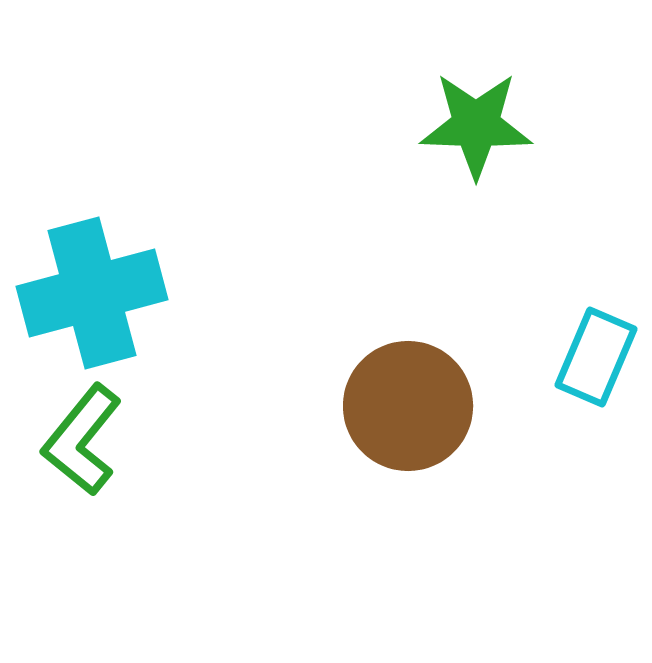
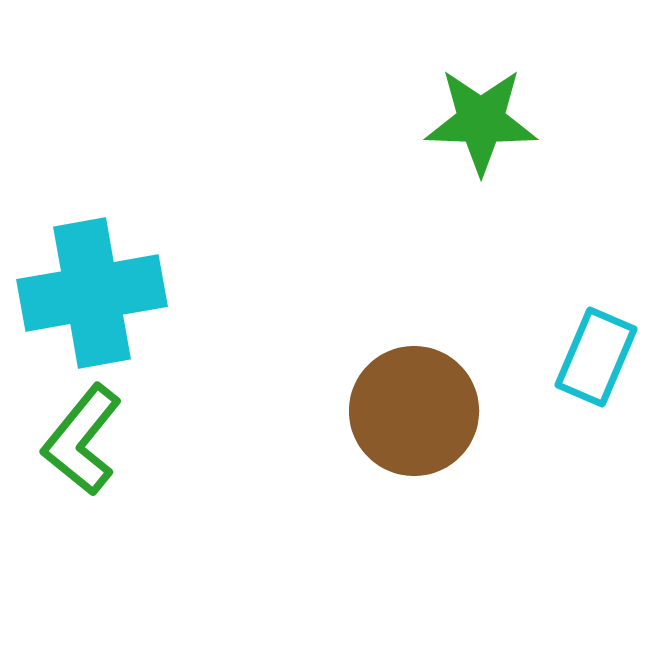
green star: moved 5 px right, 4 px up
cyan cross: rotated 5 degrees clockwise
brown circle: moved 6 px right, 5 px down
